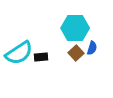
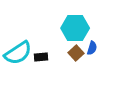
cyan semicircle: moved 1 px left
